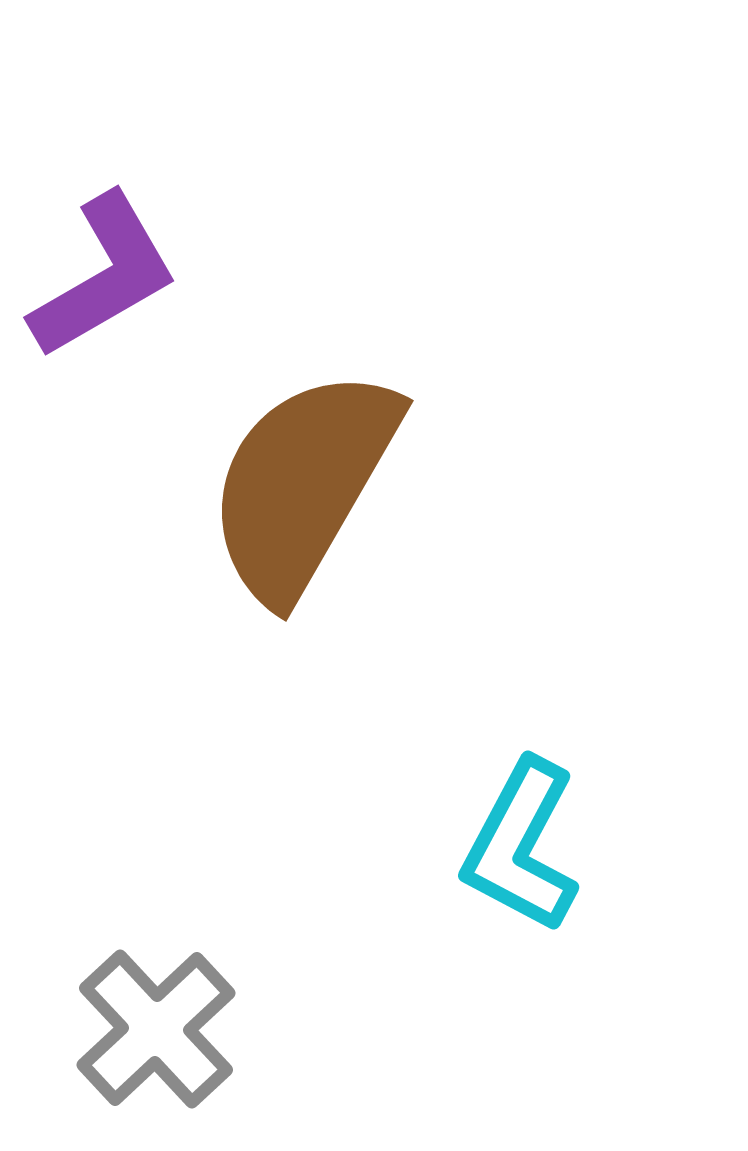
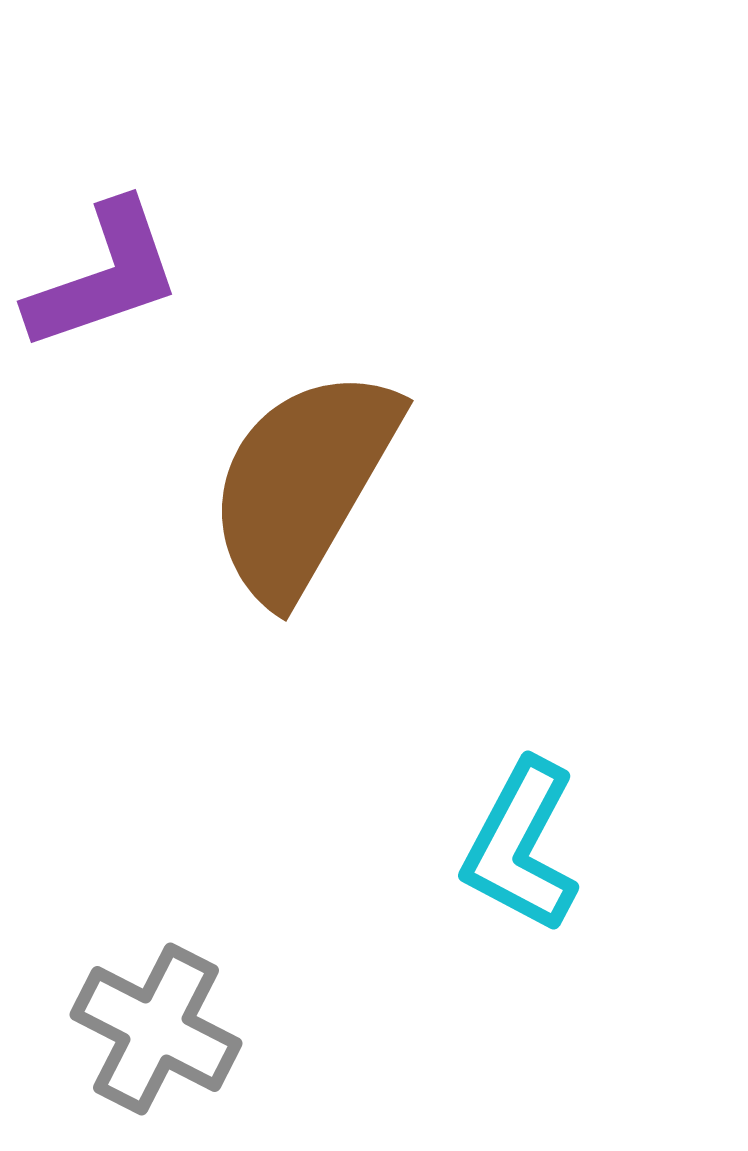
purple L-shape: rotated 11 degrees clockwise
gray cross: rotated 20 degrees counterclockwise
